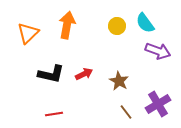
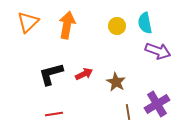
cyan semicircle: rotated 25 degrees clockwise
orange triangle: moved 11 px up
black L-shape: rotated 152 degrees clockwise
brown star: moved 3 px left, 1 px down
purple cross: moved 1 px left
brown line: moved 2 px right; rotated 28 degrees clockwise
